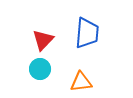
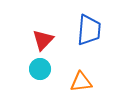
blue trapezoid: moved 2 px right, 3 px up
